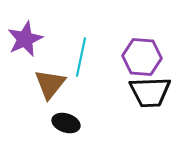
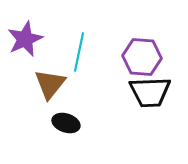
cyan line: moved 2 px left, 5 px up
